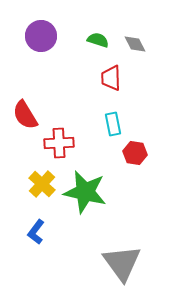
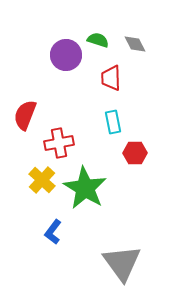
purple circle: moved 25 px right, 19 px down
red semicircle: rotated 52 degrees clockwise
cyan rectangle: moved 2 px up
red cross: rotated 8 degrees counterclockwise
red hexagon: rotated 10 degrees counterclockwise
yellow cross: moved 4 px up
green star: moved 4 px up; rotated 18 degrees clockwise
blue L-shape: moved 17 px right
